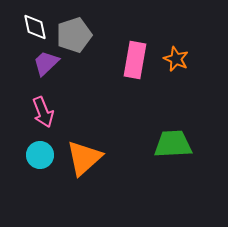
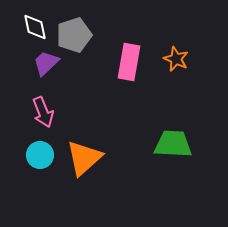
pink rectangle: moved 6 px left, 2 px down
green trapezoid: rotated 6 degrees clockwise
